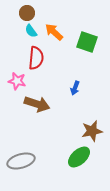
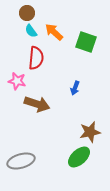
green square: moved 1 px left
brown star: moved 2 px left, 1 px down
